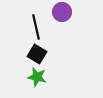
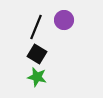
purple circle: moved 2 px right, 8 px down
black line: rotated 35 degrees clockwise
